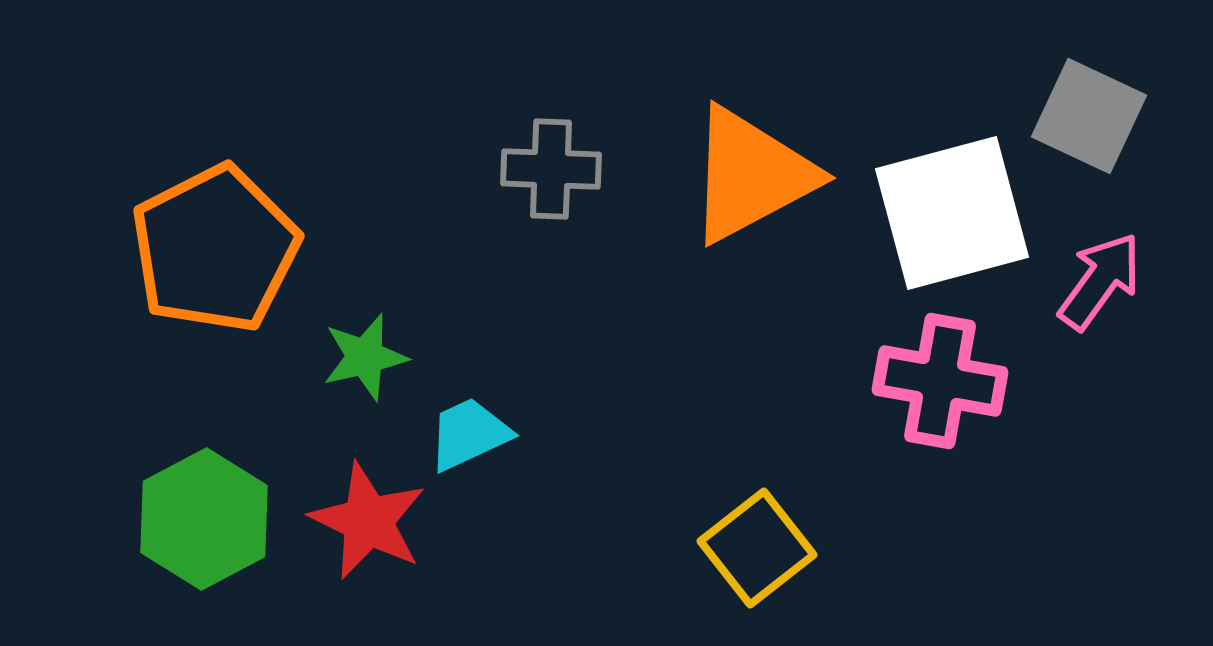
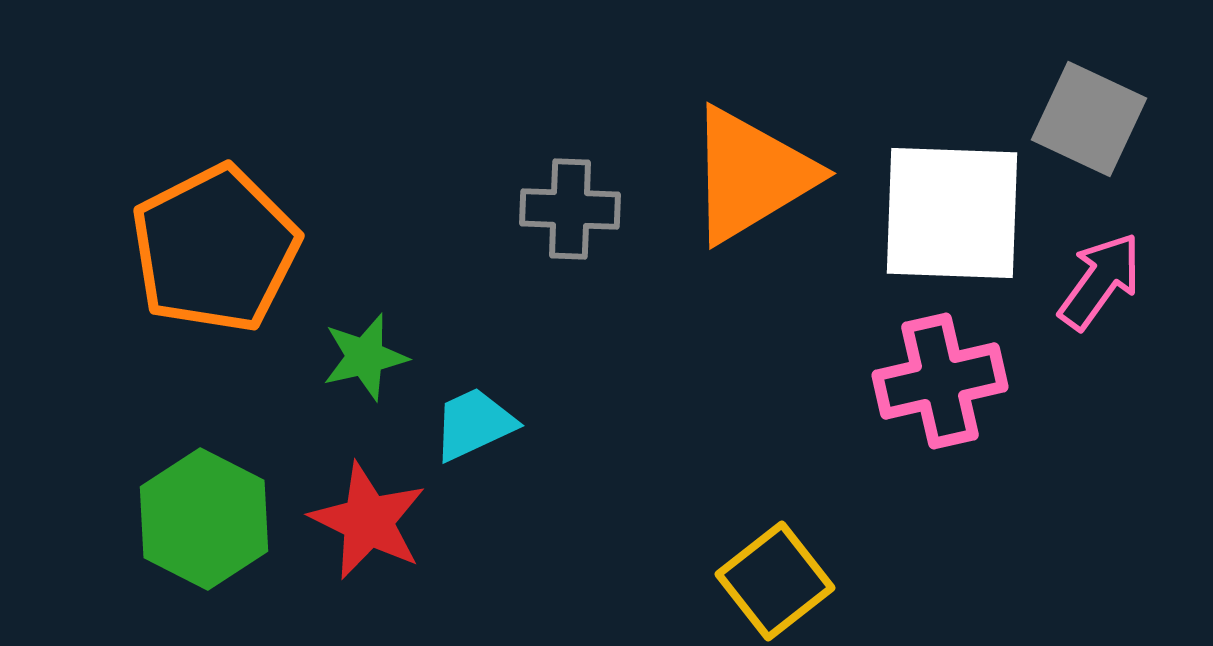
gray square: moved 3 px down
gray cross: moved 19 px right, 40 px down
orange triangle: rotated 3 degrees counterclockwise
white square: rotated 17 degrees clockwise
pink cross: rotated 23 degrees counterclockwise
cyan trapezoid: moved 5 px right, 10 px up
green hexagon: rotated 5 degrees counterclockwise
yellow square: moved 18 px right, 33 px down
